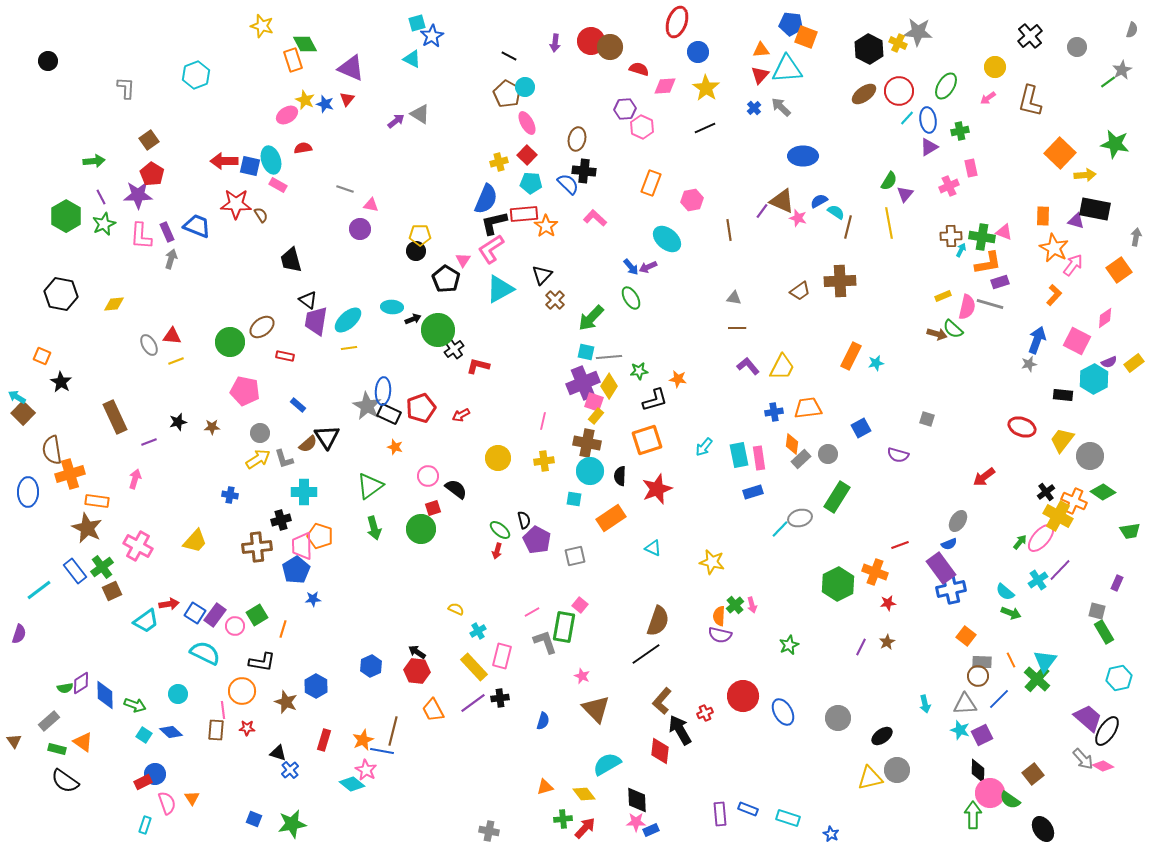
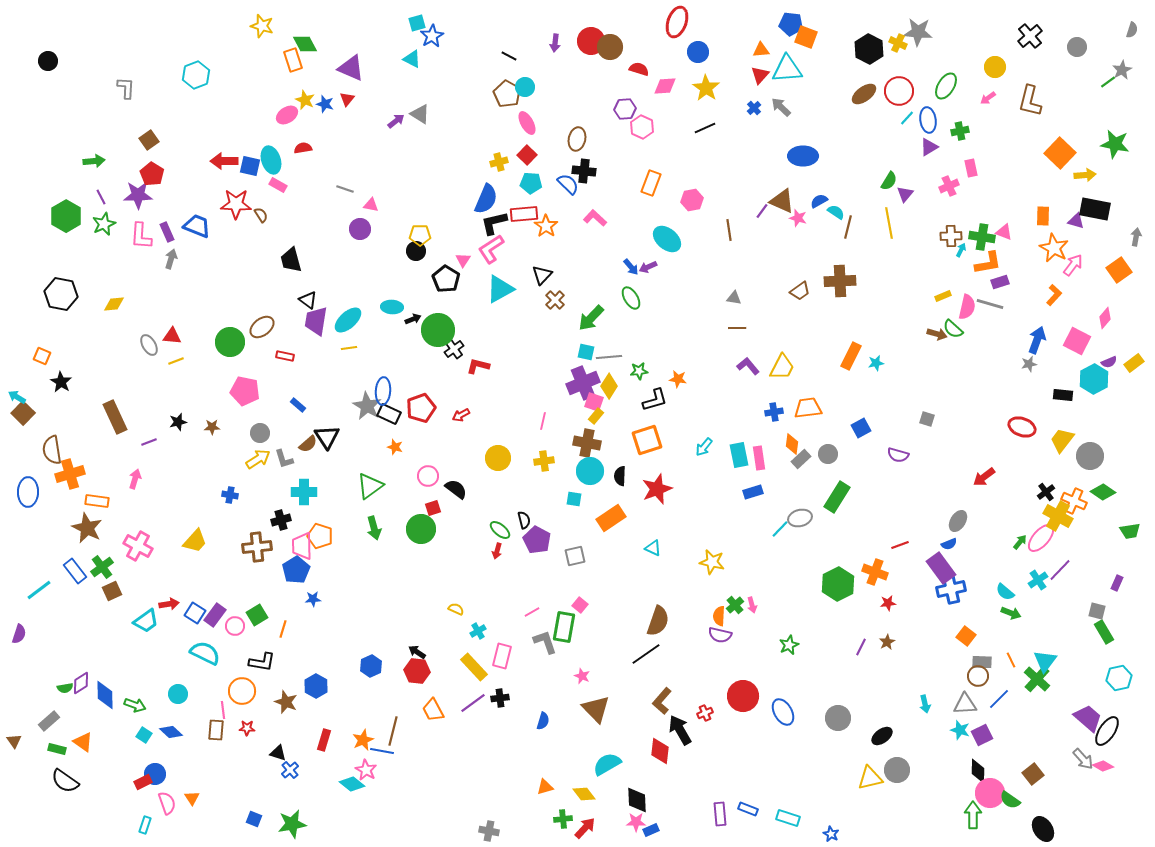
pink diamond at (1105, 318): rotated 15 degrees counterclockwise
